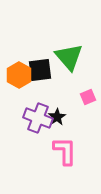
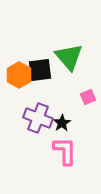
black star: moved 5 px right, 6 px down
